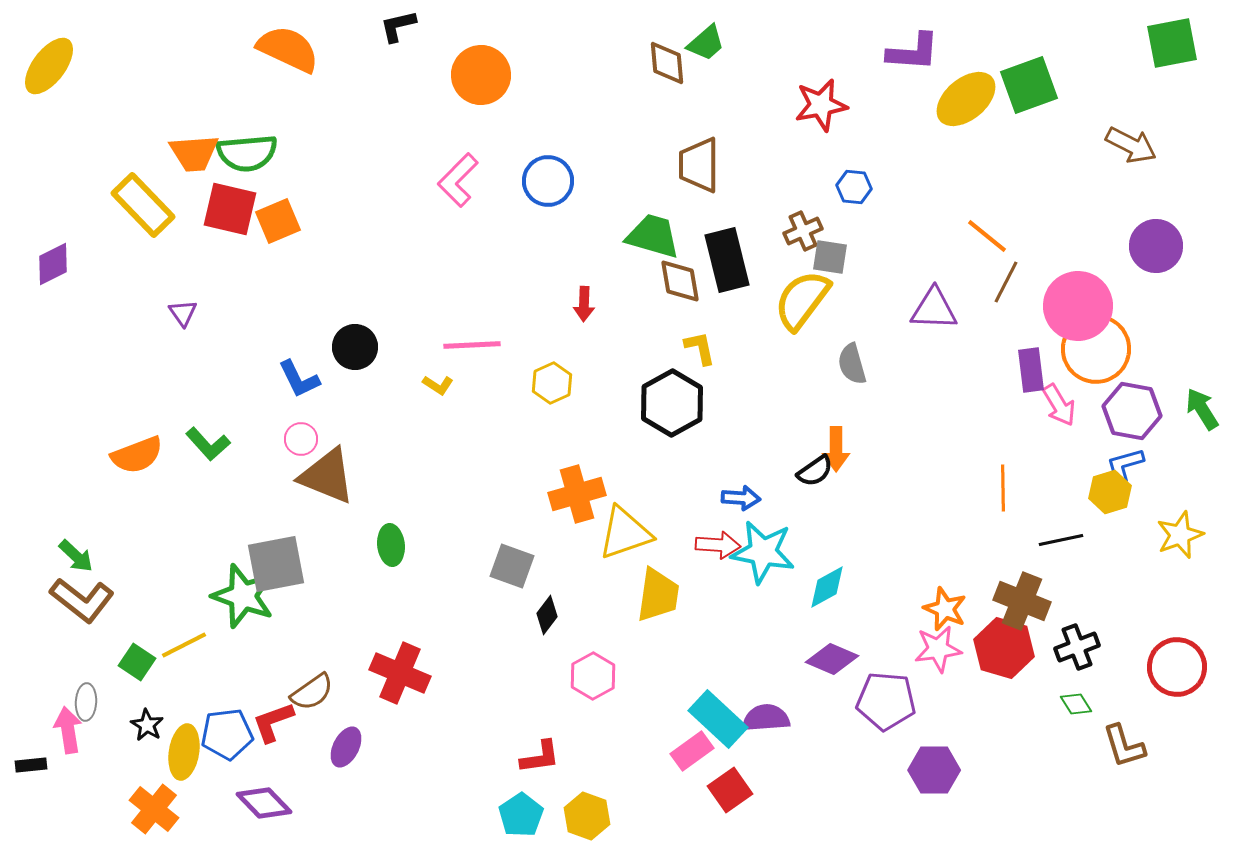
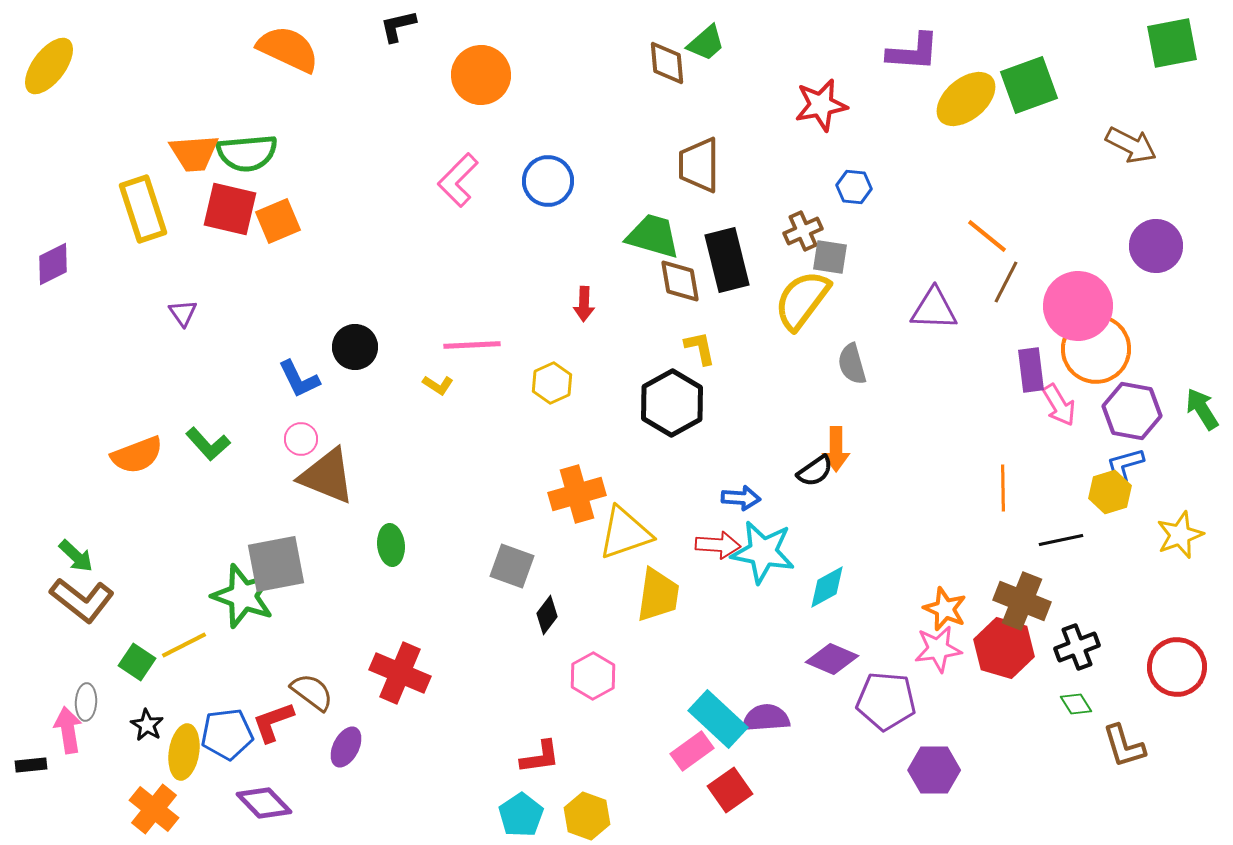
yellow rectangle at (143, 205): moved 4 px down; rotated 26 degrees clockwise
brown semicircle at (312, 692): rotated 108 degrees counterclockwise
